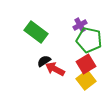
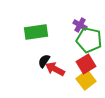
purple cross: rotated 32 degrees counterclockwise
green rectangle: rotated 45 degrees counterclockwise
black semicircle: rotated 24 degrees counterclockwise
